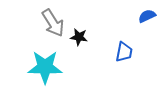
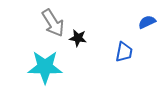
blue semicircle: moved 6 px down
black star: moved 1 px left, 1 px down
